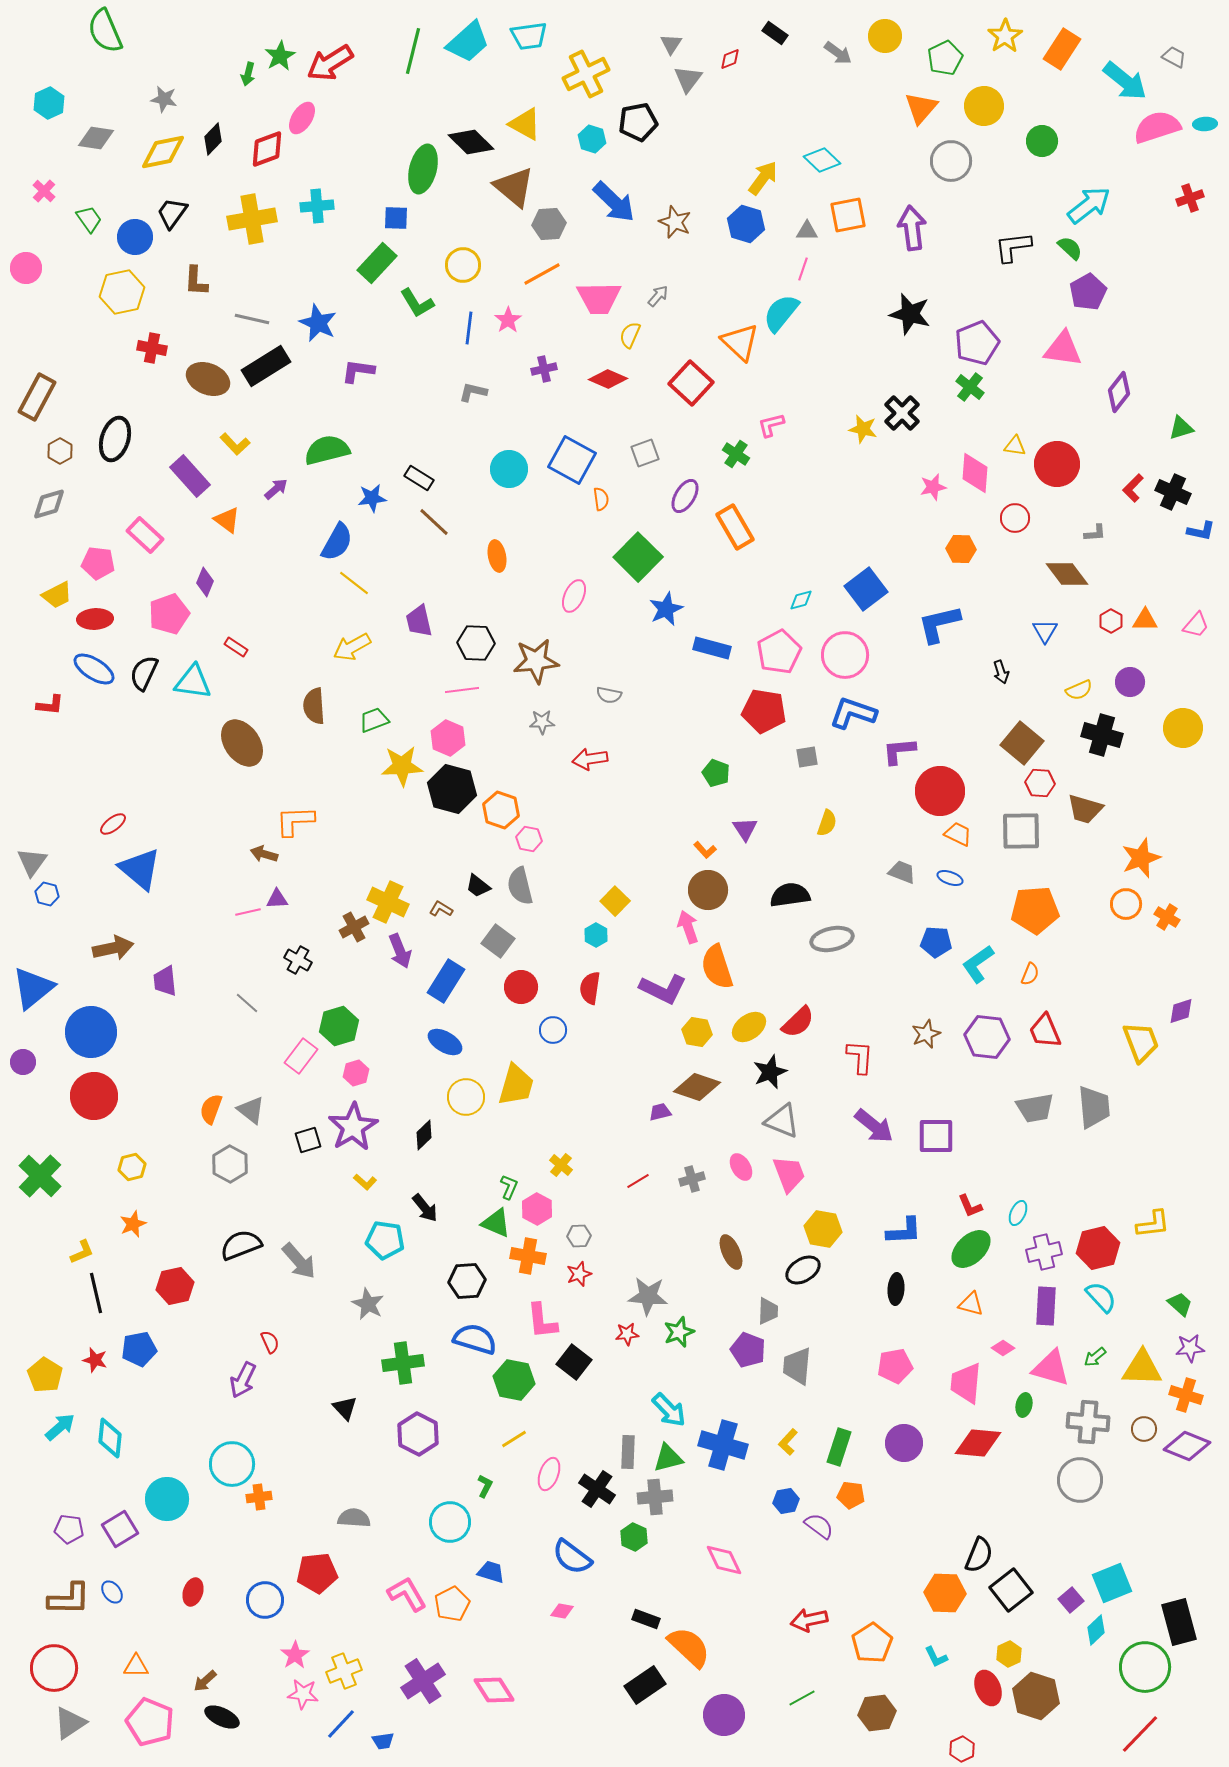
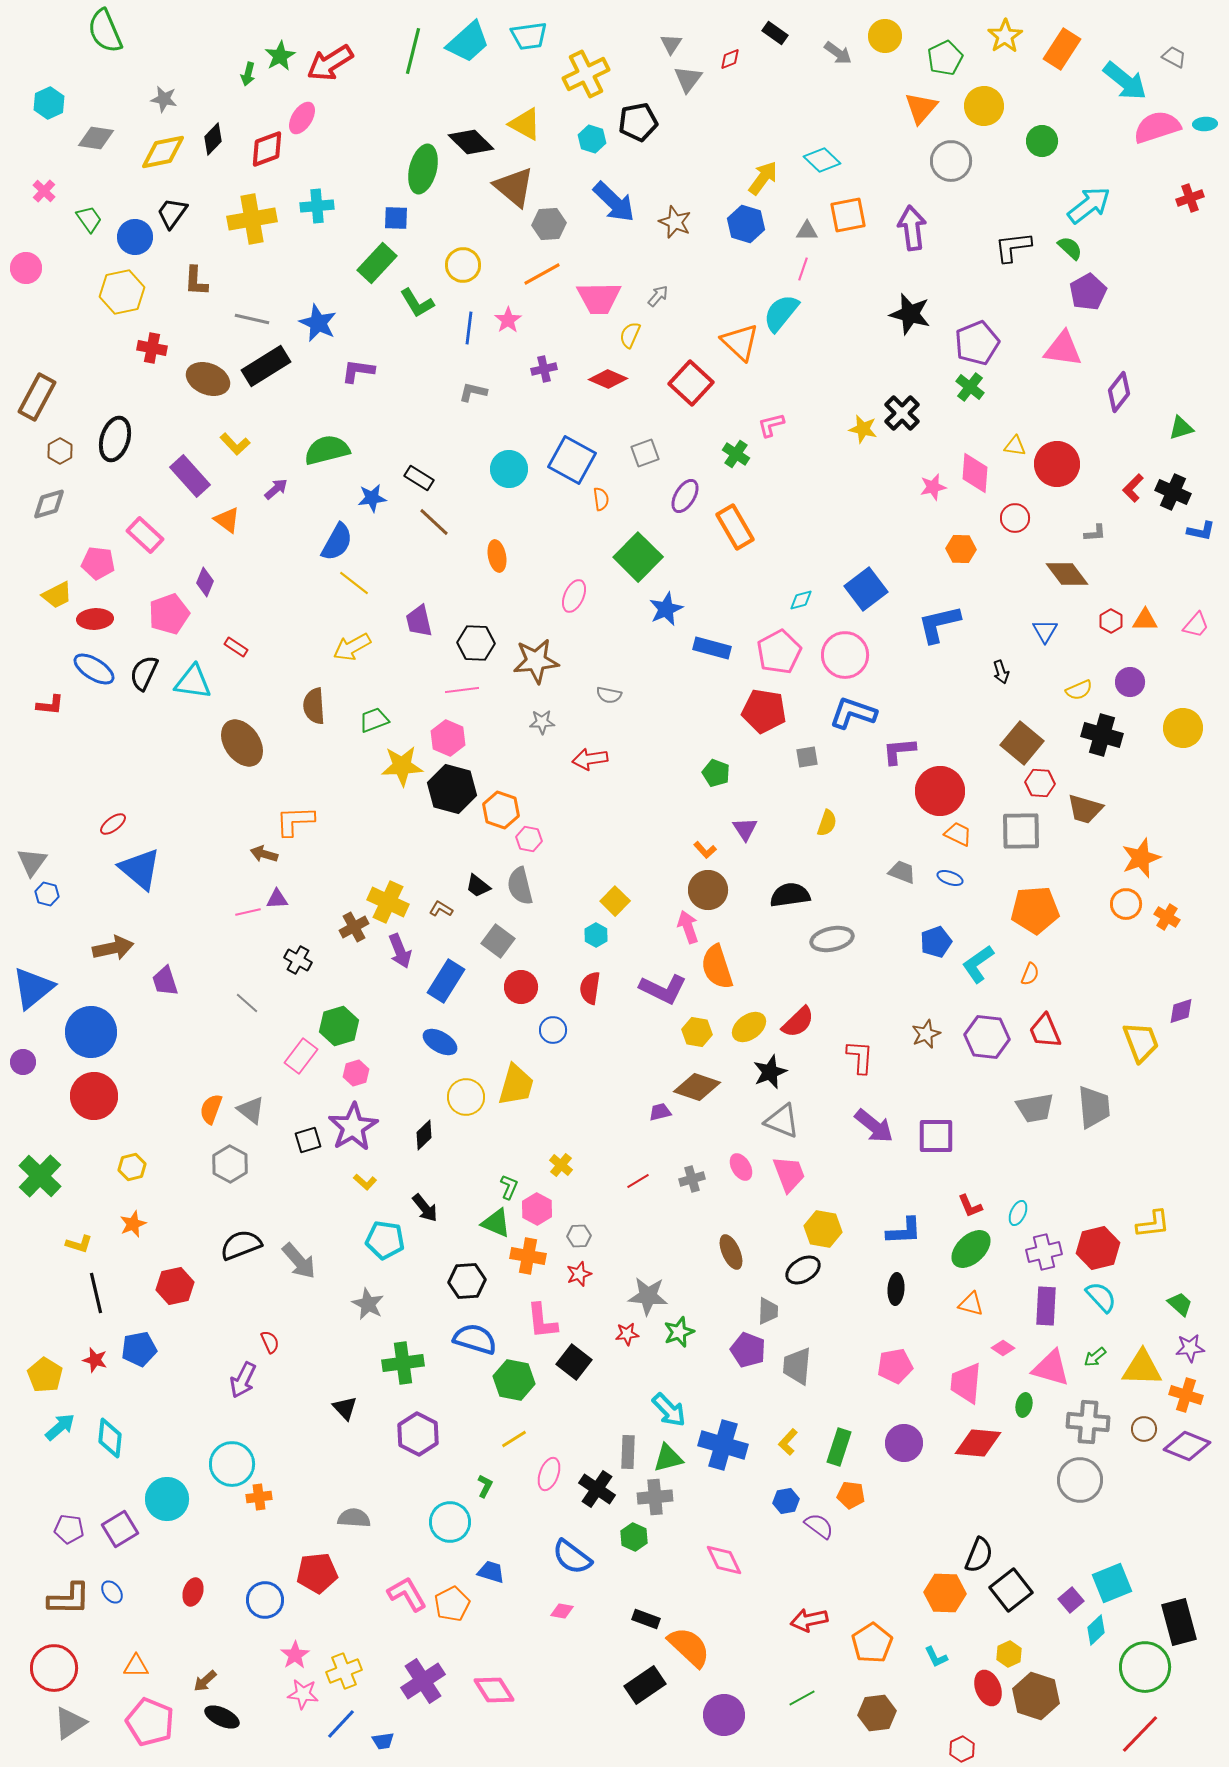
blue pentagon at (936, 942): rotated 24 degrees counterclockwise
purple trapezoid at (165, 981): rotated 12 degrees counterclockwise
blue ellipse at (445, 1042): moved 5 px left
yellow L-shape at (82, 1252): moved 3 px left, 8 px up; rotated 40 degrees clockwise
